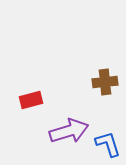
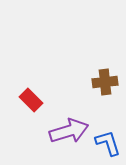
red rectangle: rotated 60 degrees clockwise
blue L-shape: moved 1 px up
